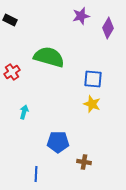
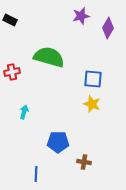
red cross: rotated 21 degrees clockwise
